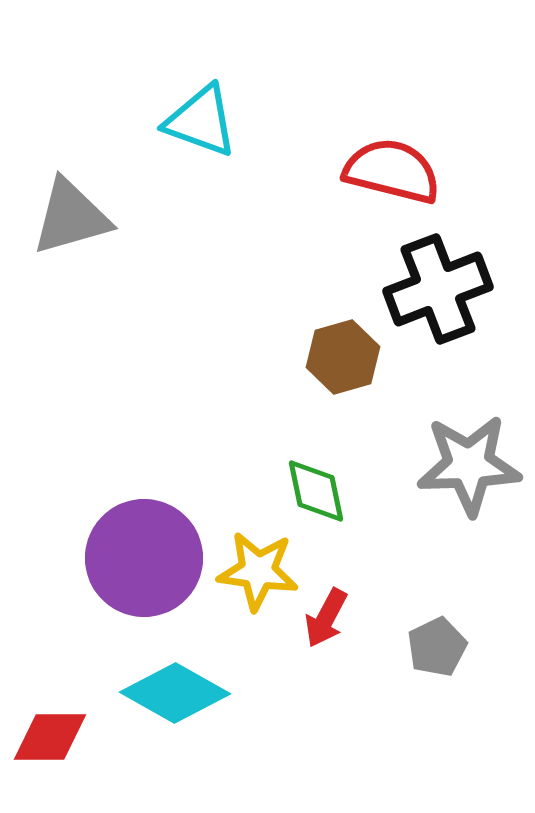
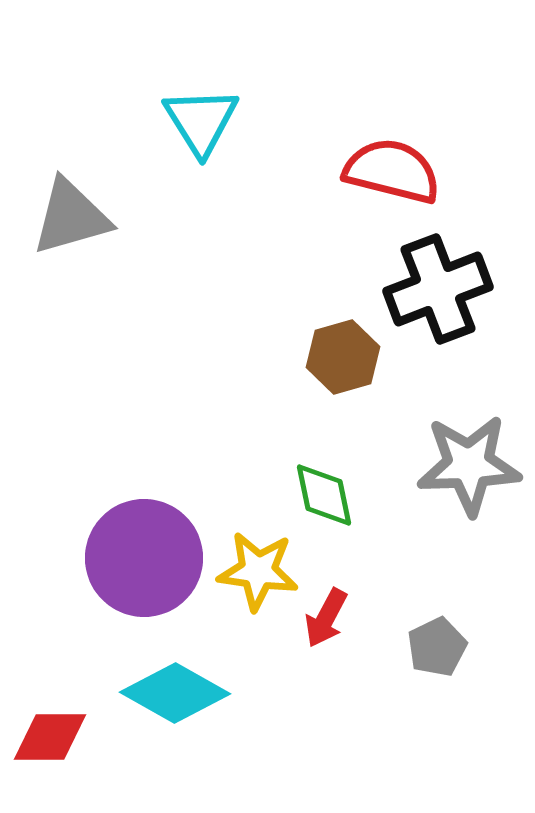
cyan triangle: rotated 38 degrees clockwise
green diamond: moved 8 px right, 4 px down
